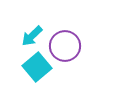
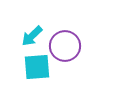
cyan square: rotated 36 degrees clockwise
